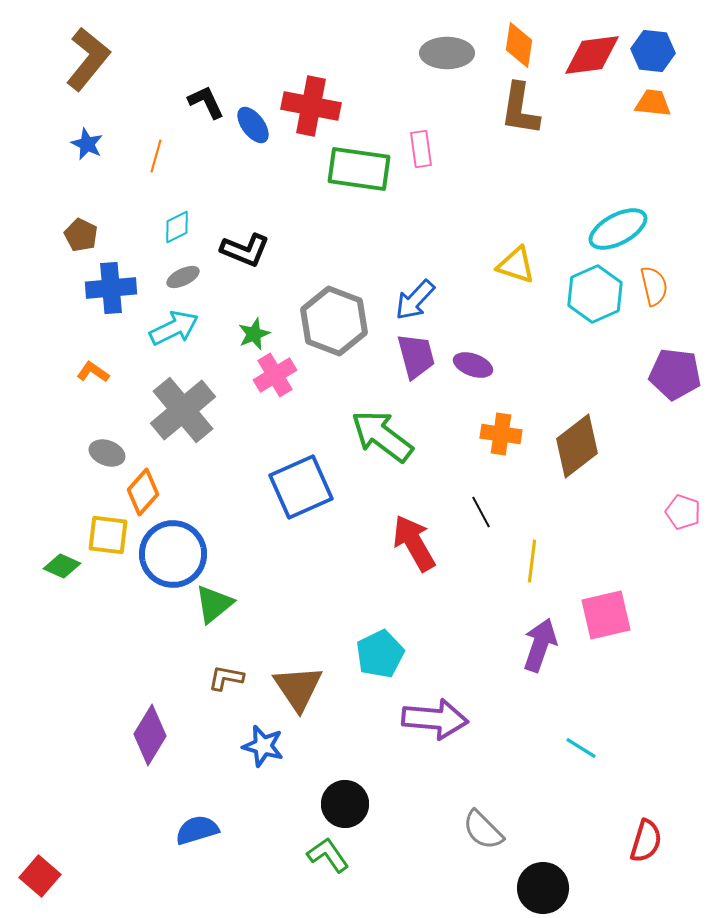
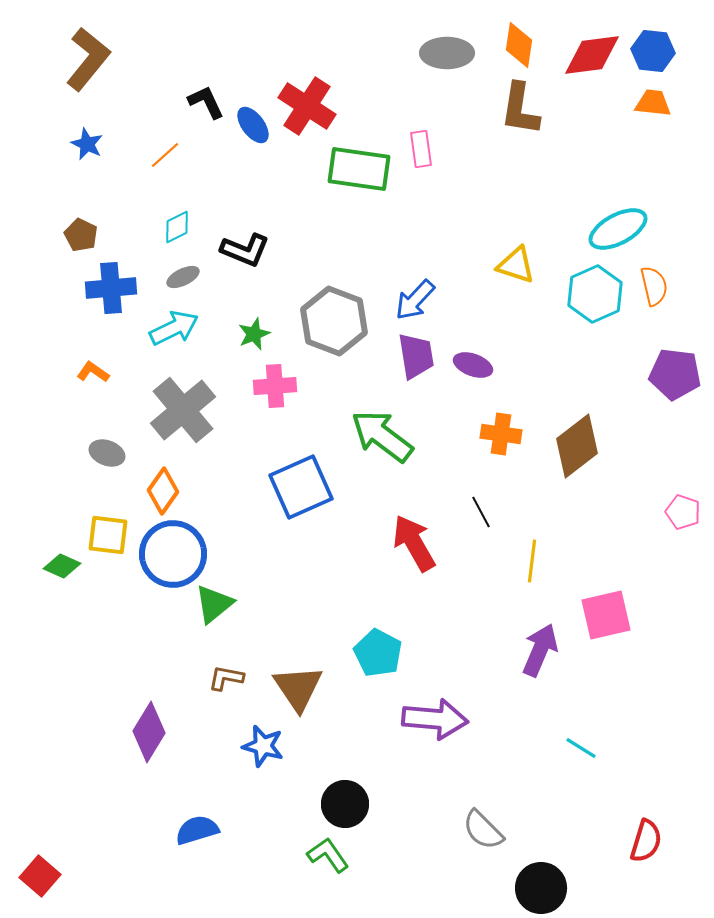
red cross at (311, 106): moved 4 px left; rotated 22 degrees clockwise
orange line at (156, 156): moved 9 px right, 1 px up; rotated 32 degrees clockwise
purple trapezoid at (416, 356): rotated 6 degrees clockwise
pink cross at (275, 375): moved 11 px down; rotated 27 degrees clockwise
orange diamond at (143, 492): moved 20 px right, 1 px up; rotated 6 degrees counterclockwise
purple arrow at (540, 645): moved 5 px down; rotated 4 degrees clockwise
cyan pentagon at (380, 654): moved 2 px left, 1 px up; rotated 18 degrees counterclockwise
purple diamond at (150, 735): moved 1 px left, 3 px up
black circle at (543, 888): moved 2 px left
